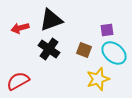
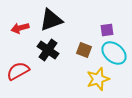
black cross: moved 1 px left, 1 px down
red semicircle: moved 10 px up
